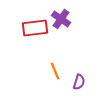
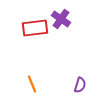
orange line: moved 23 px left, 13 px down
purple semicircle: moved 1 px right, 3 px down
